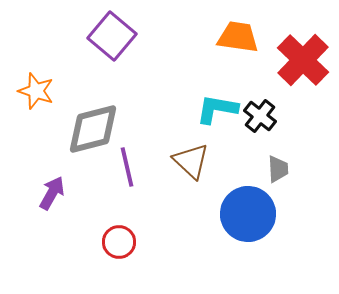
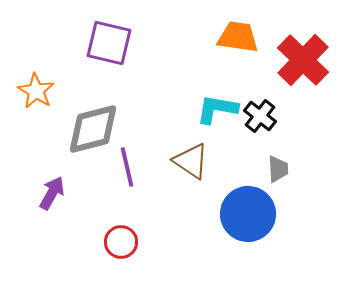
purple square: moved 3 px left, 7 px down; rotated 27 degrees counterclockwise
orange star: rotated 12 degrees clockwise
brown triangle: rotated 9 degrees counterclockwise
red circle: moved 2 px right
